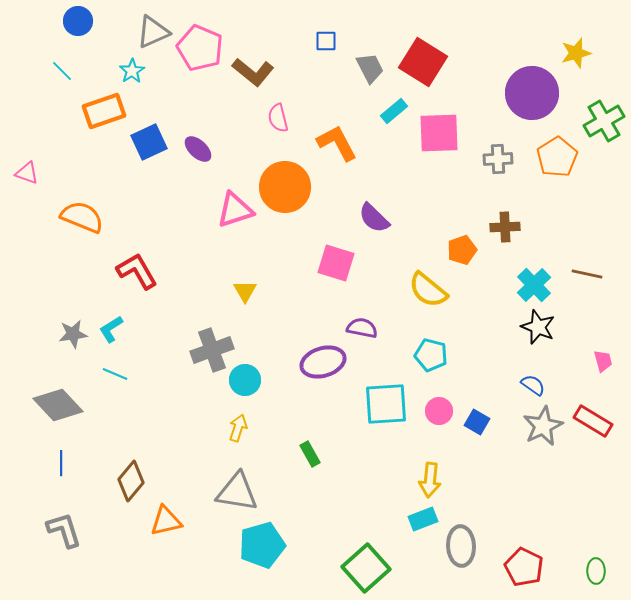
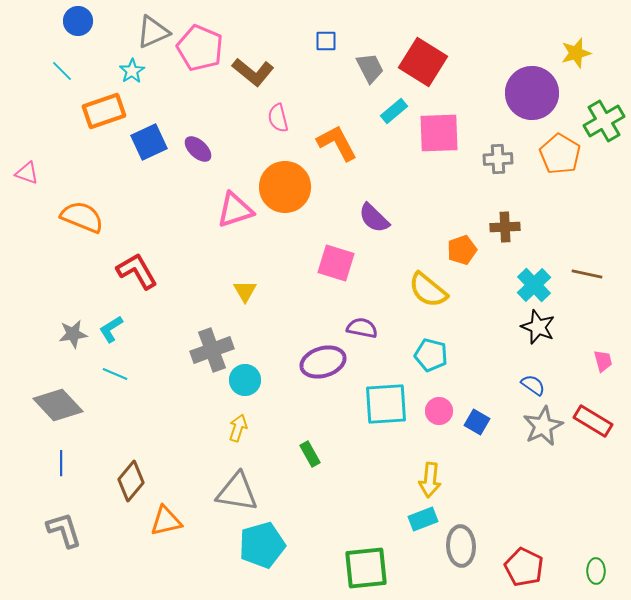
orange pentagon at (557, 157): moved 3 px right, 3 px up; rotated 9 degrees counterclockwise
green square at (366, 568): rotated 36 degrees clockwise
